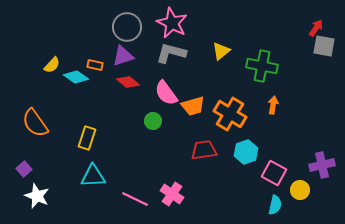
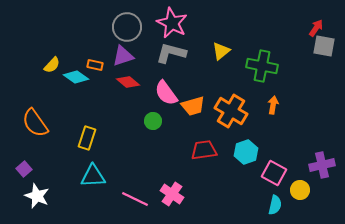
orange cross: moved 1 px right, 3 px up
